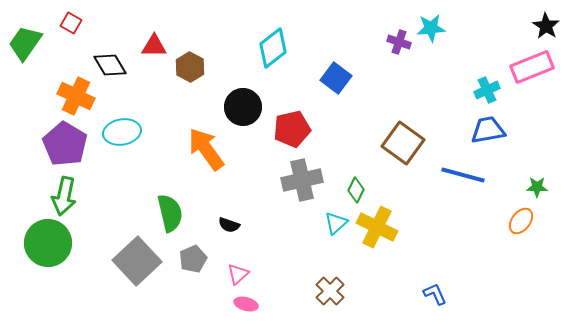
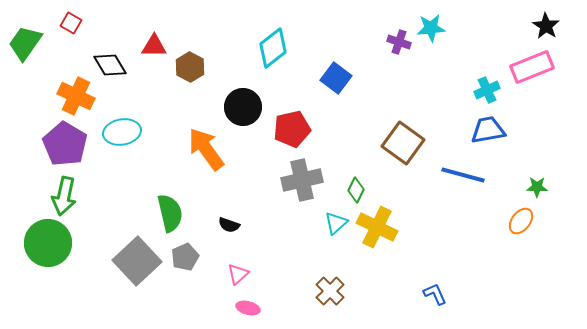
gray pentagon: moved 8 px left, 2 px up
pink ellipse: moved 2 px right, 4 px down
